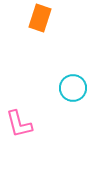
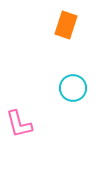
orange rectangle: moved 26 px right, 7 px down
